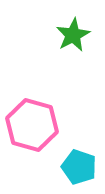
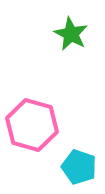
green star: moved 2 px left, 1 px up; rotated 16 degrees counterclockwise
